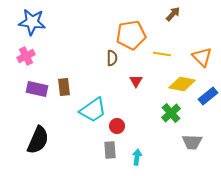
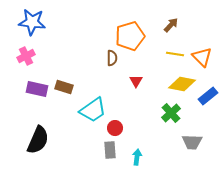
brown arrow: moved 2 px left, 11 px down
orange pentagon: moved 1 px left, 1 px down; rotated 8 degrees counterclockwise
yellow line: moved 13 px right
brown rectangle: rotated 66 degrees counterclockwise
red circle: moved 2 px left, 2 px down
